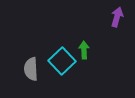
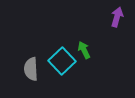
green arrow: rotated 24 degrees counterclockwise
